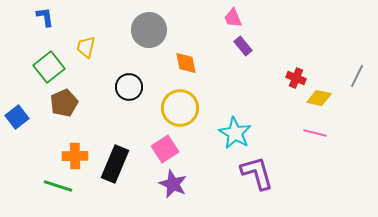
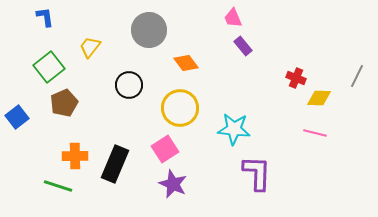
yellow trapezoid: moved 4 px right; rotated 25 degrees clockwise
orange diamond: rotated 25 degrees counterclockwise
black circle: moved 2 px up
yellow diamond: rotated 10 degrees counterclockwise
cyan star: moved 1 px left, 4 px up; rotated 24 degrees counterclockwise
purple L-shape: rotated 18 degrees clockwise
